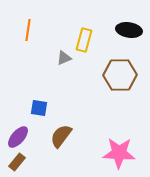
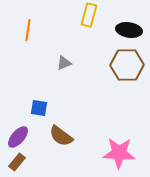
yellow rectangle: moved 5 px right, 25 px up
gray triangle: moved 5 px down
brown hexagon: moved 7 px right, 10 px up
brown semicircle: rotated 90 degrees counterclockwise
